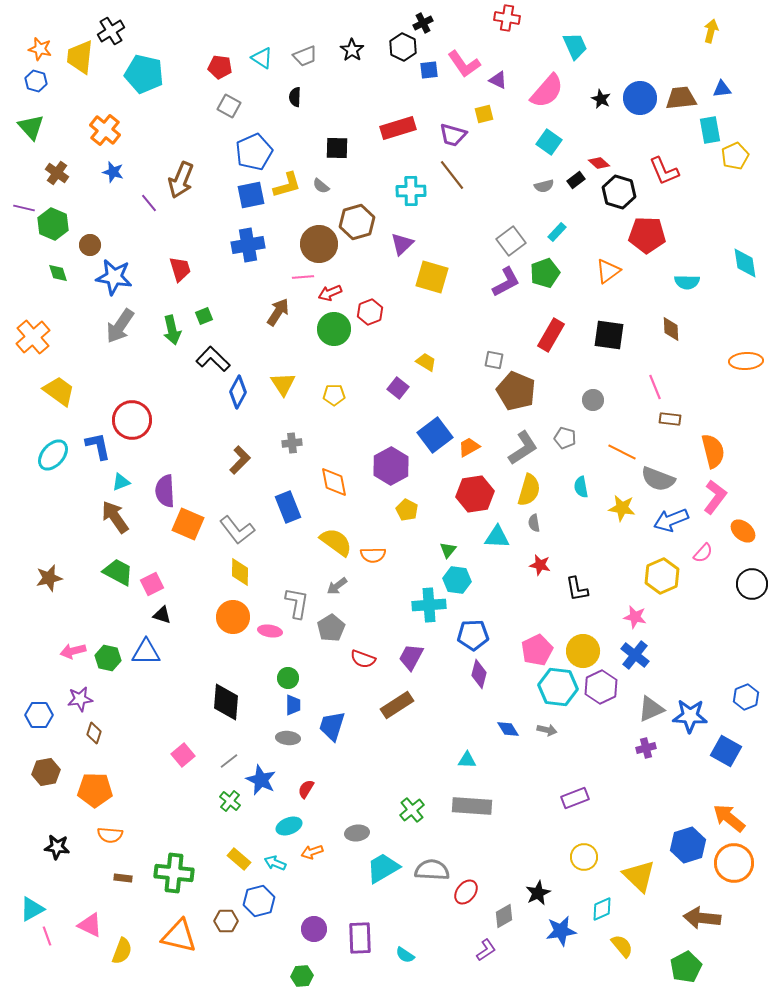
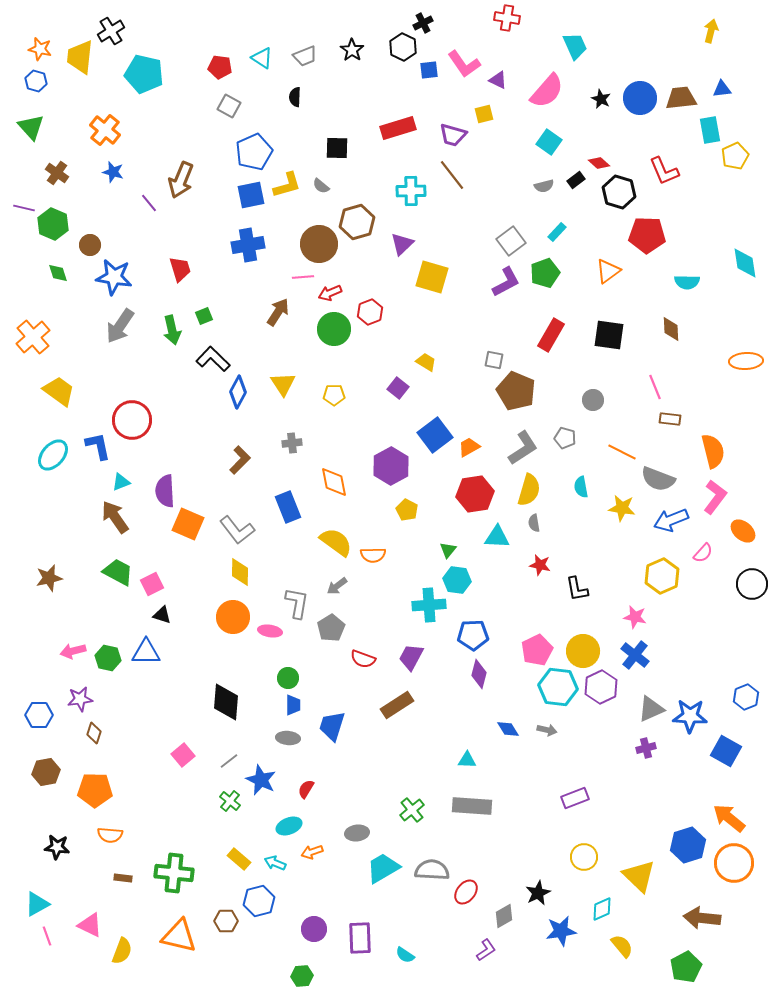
cyan triangle at (32, 909): moved 5 px right, 5 px up
